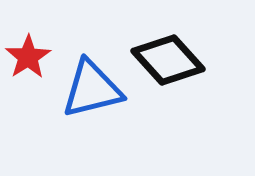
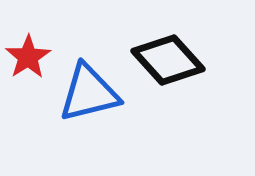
blue triangle: moved 3 px left, 4 px down
